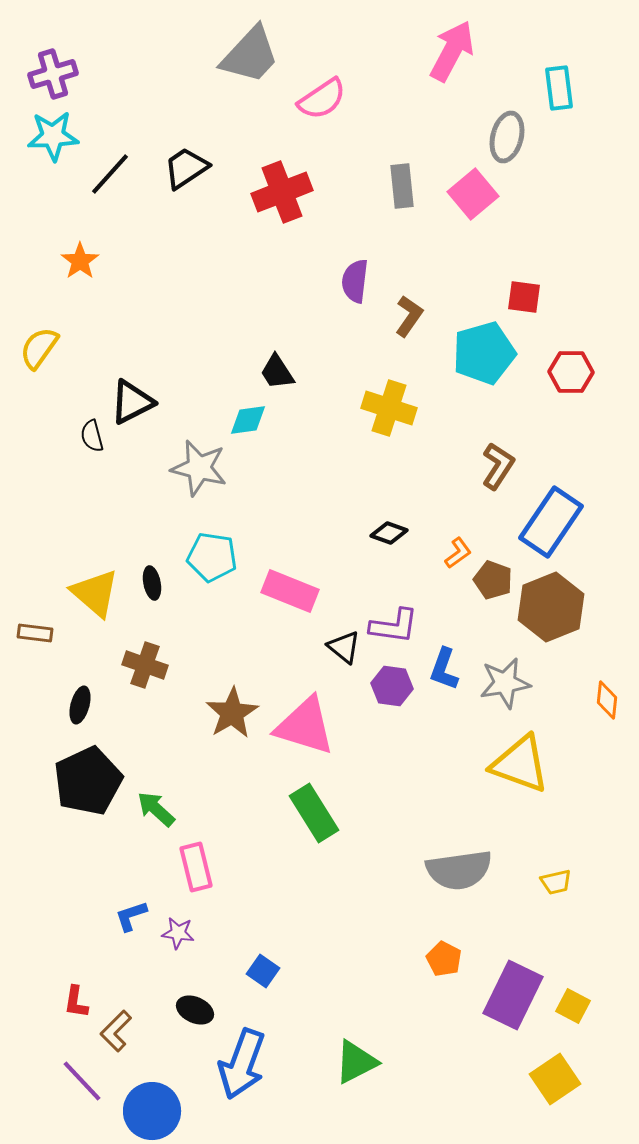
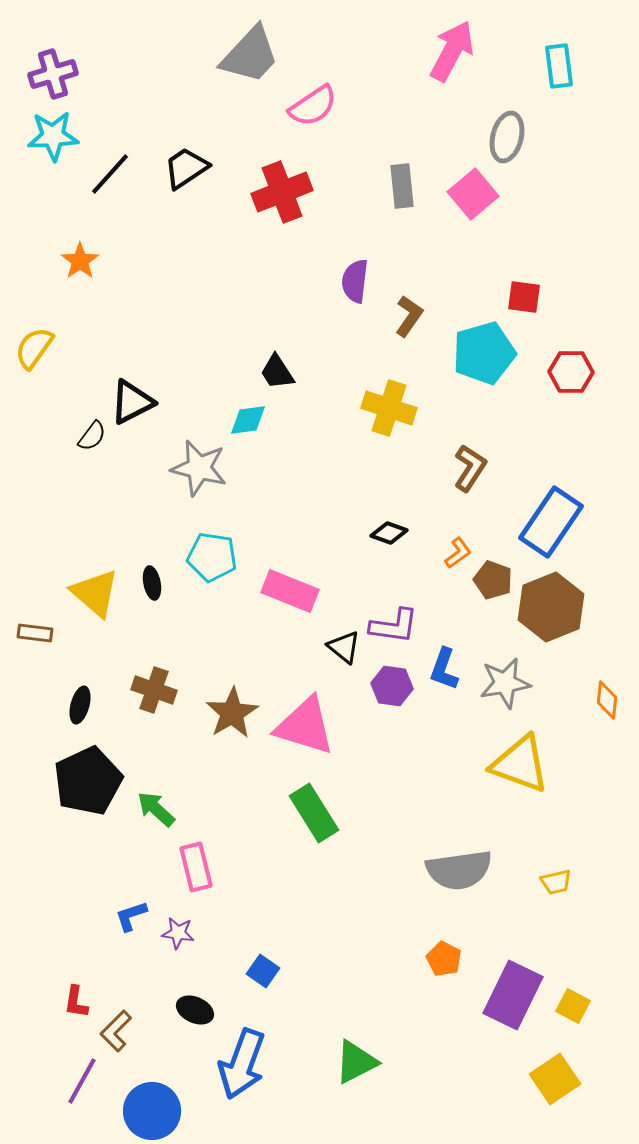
cyan rectangle at (559, 88): moved 22 px up
pink semicircle at (322, 99): moved 9 px left, 7 px down
yellow semicircle at (39, 348): moved 5 px left
black semicircle at (92, 436): rotated 128 degrees counterclockwise
brown L-shape at (498, 466): moved 28 px left, 2 px down
brown cross at (145, 665): moved 9 px right, 25 px down
purple line at (82, 1081): rotated 72 degrees clockwise
